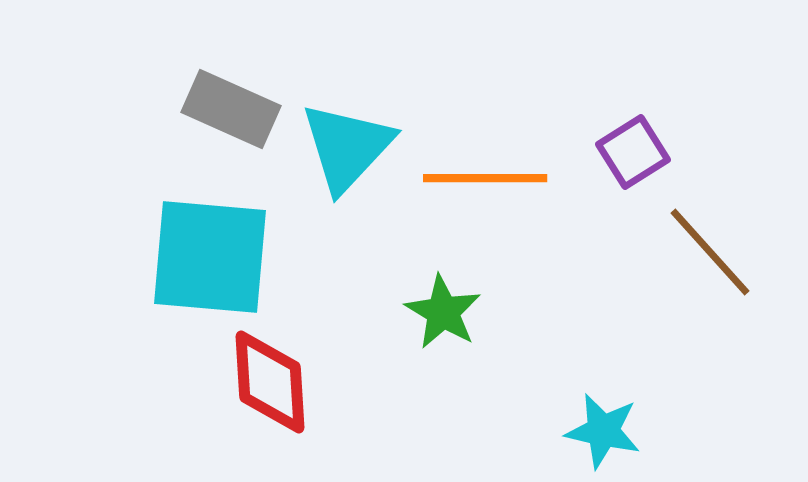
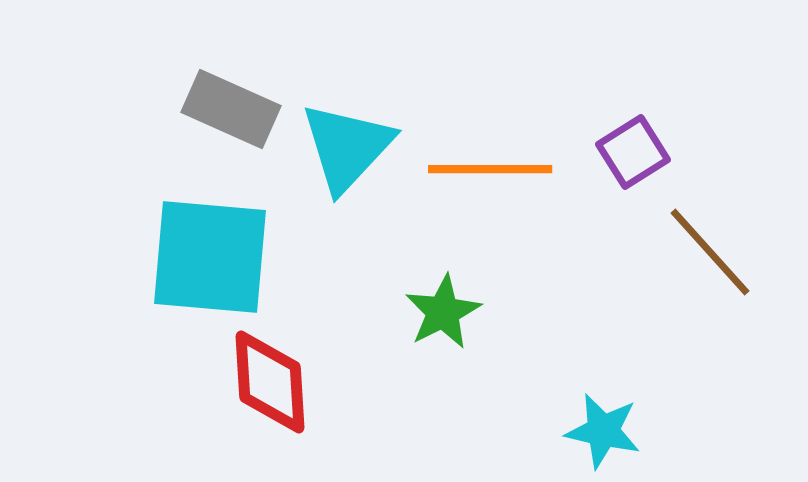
orange line: moved 5 px right, 9 px up
green star: rotated 14 degrees clockwise
